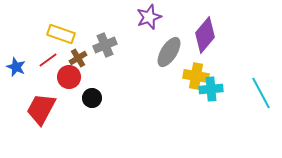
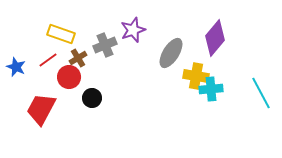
purple star: moved 16 px left, 13 px down
purple diamond: moved 10 px right, 3 px down
gray ellipse: moved 2 px right, 1 px down
